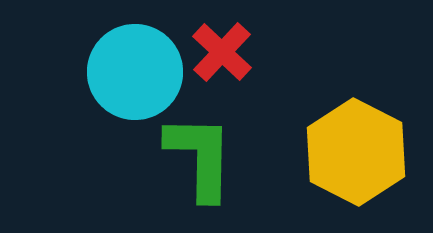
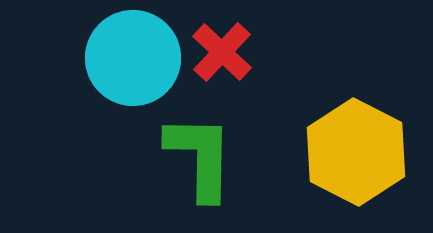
cyan circle: moved 2 px left, 14 px up
